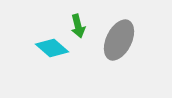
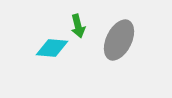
cyan diamond: rotated 36 degrees counterclockwise
